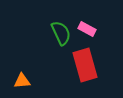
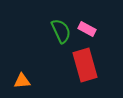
green semicircle: moved 2 px up
